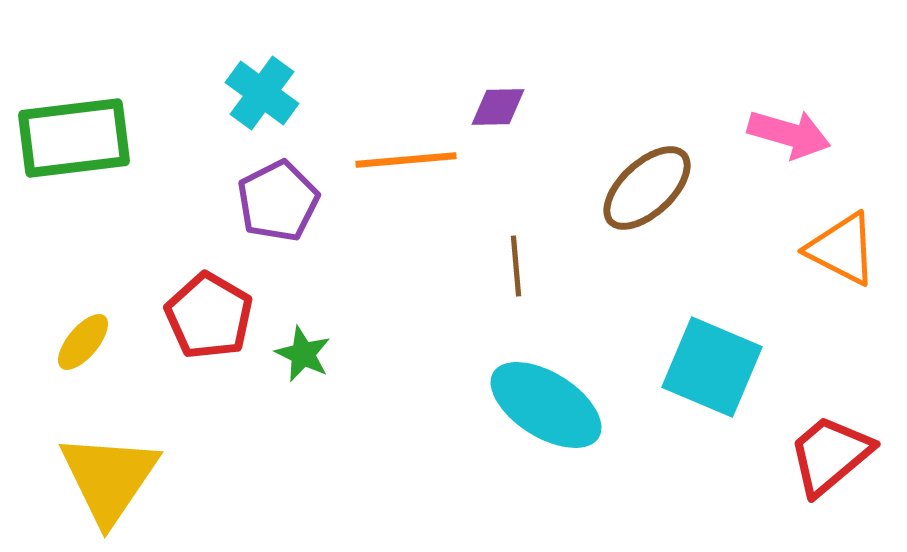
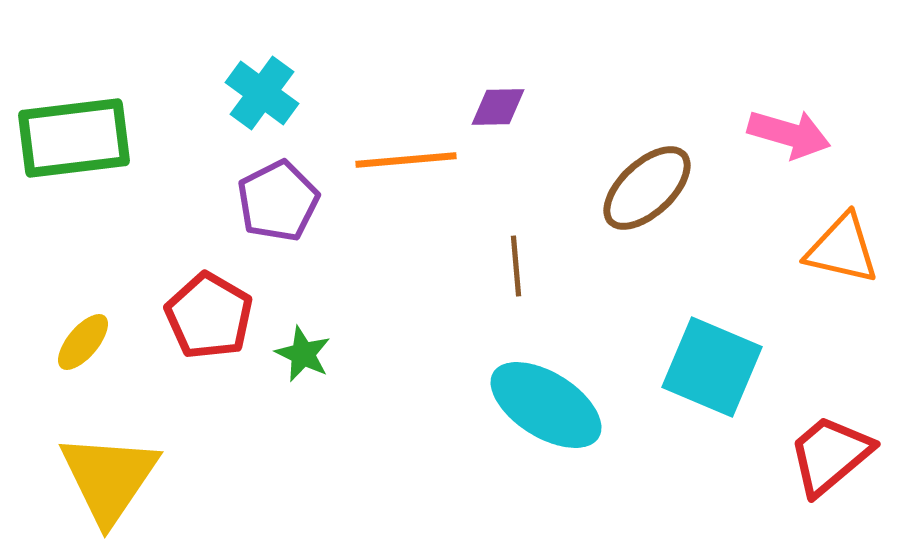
orange triangle: rotated 14 degrees counterclockwise
